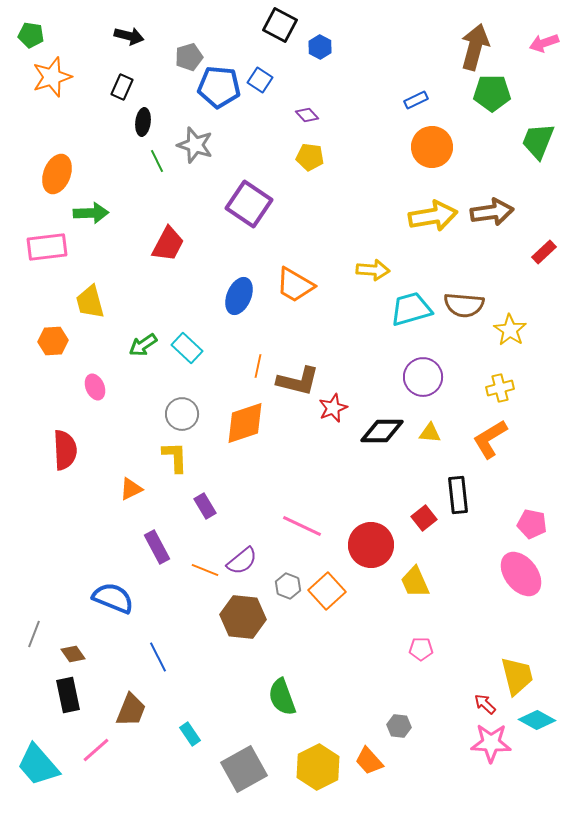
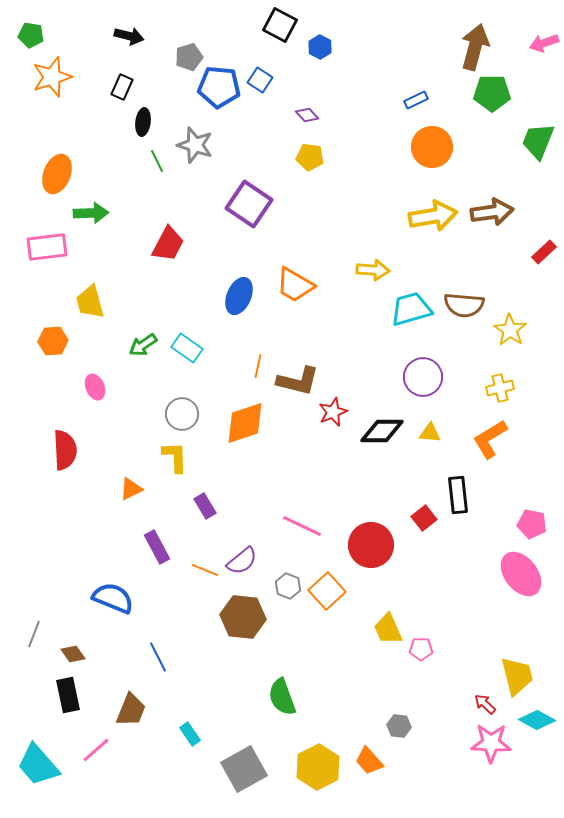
cyan rectangle at (187, 348): rotated 8 degrees counterclockwise
red star at (333, 408): moved 4 px down
yellow trapezoid at (415, 582): moved 27 px left, 47 px down
